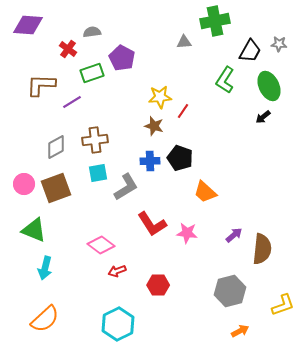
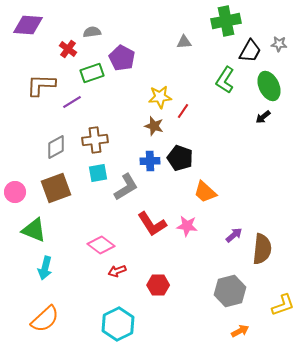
green cross: moved 11 px right
pink circle: moved 9 px left, 8 px down
pink star: moved 7 px up
